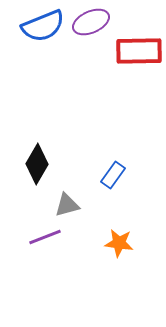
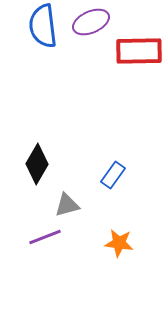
blue semicircle: rotated 105 degrees clockwise
